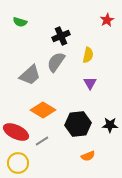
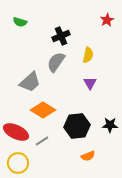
gray trapezoid: moved 7 px down
black hexagon: moved 1 px left, 2 px down
